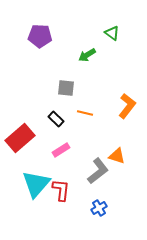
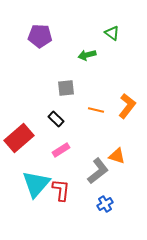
green arrow: rotated 18 degrees clockwise
gray square: rotated 12 degrees counterclockwise
orange line: moved 11 px right, 3 px up
red rectangle: moved 1 px left
blue cross: moved 6 px right, 4 px up
